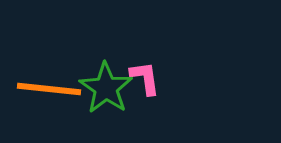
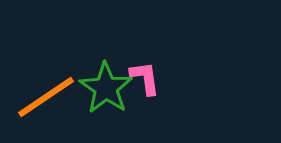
orange line: moved 3 px left, 8 px down; rotated 40 degrees counterclockwise
